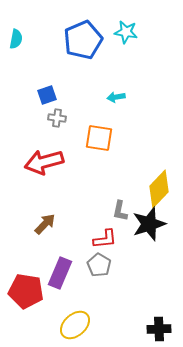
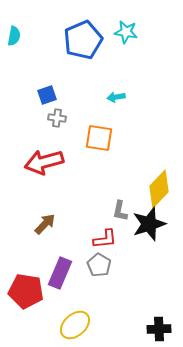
cyan semicircle: moved 2 px left, 3 px up
